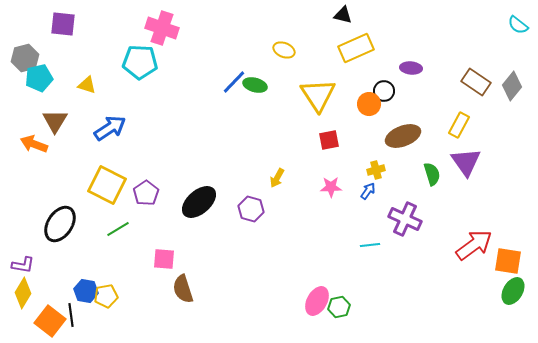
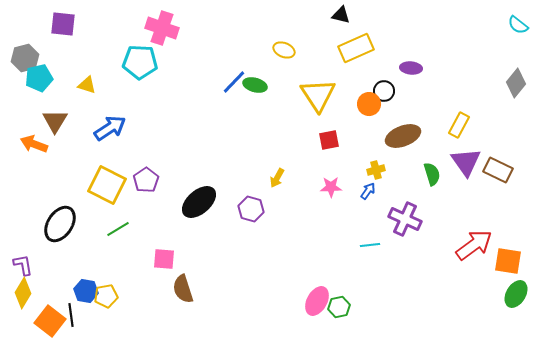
black triangle at (343, 15): moved 2 px left
brown rectangle at (476, 82): moved 22 px right, 88 px down; rotated 8 degrees counterclockwise
gray diamond at (512, 86): moved 4 px right, 3 px up
purple pentagon at (146, 193): moved 13 px up
purple L-shape at (23, 265): rotated 110 degrees counterclockwise
green ellipse at (513, 291): moved 3 px right, 3 px down
